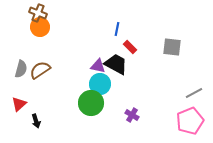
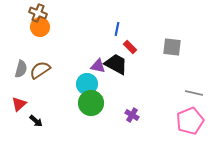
cyan circle: moved 13 px left
gray line: rotated 42 degrees clockwise
black arrow: rotated 32 degrees counterclockwise
